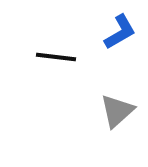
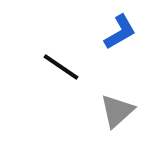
black line: moved 5 px right, 10 px down; rotated 27 degrees clockwise
